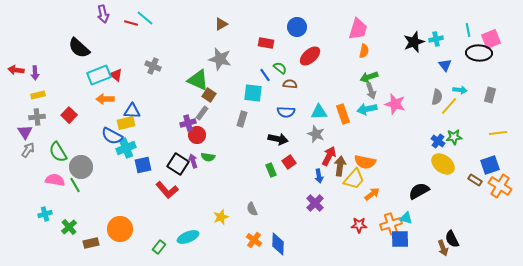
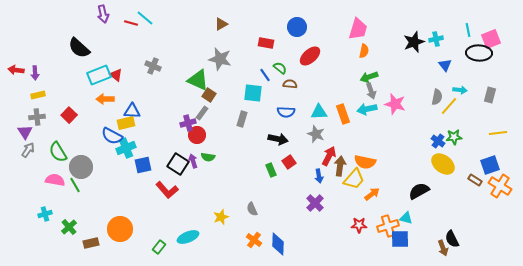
orange cross at (391, 224): moved 3 px left, 2 px down
